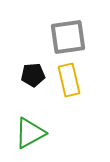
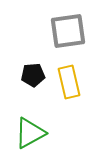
gray square: moved 6 px up
yellow rectangle: moved 2 px down
